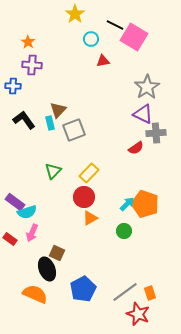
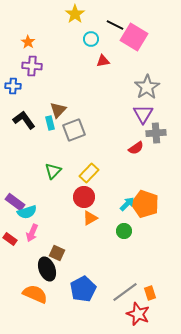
purple cross: moved 1 px down
purple triangle: rotated 35 degrees clockwise
